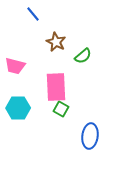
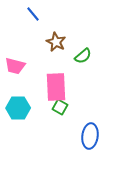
green square: moved 1 px left, 2 px up
